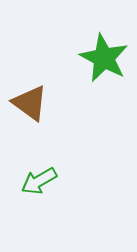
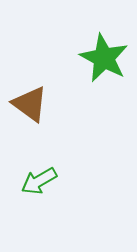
brown triangle: moved 1 px down
